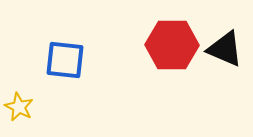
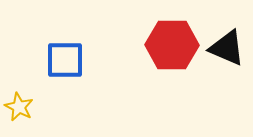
black triangle: moved 2 px right, 1 px up
blue square: rotated 6 degrees counterclockwise
